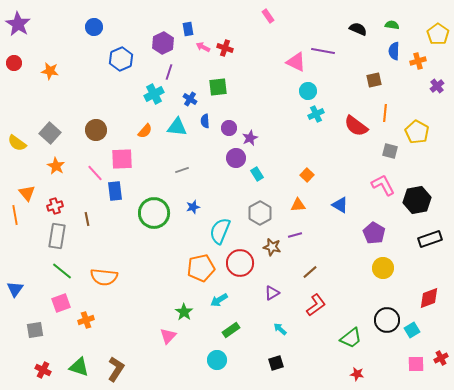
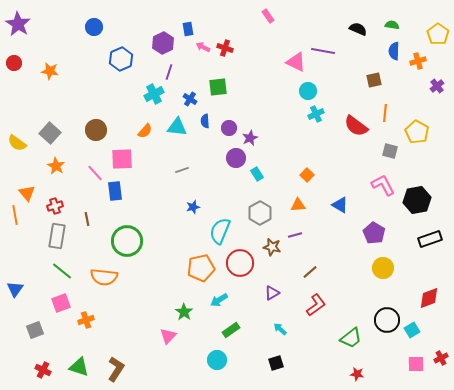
green circle at (154, 213): moved 27 px left, 28 px down
gray square at (35, 330): rotated 12 degrees counterclockwise
